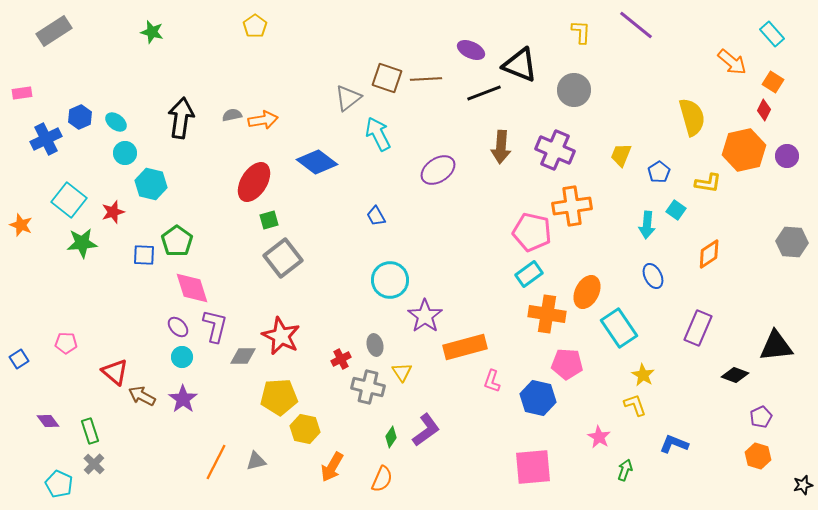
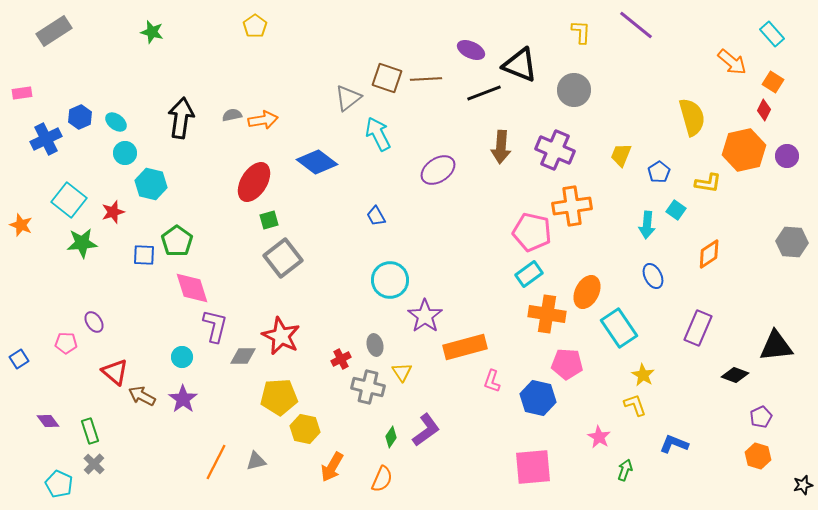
purple ellipse at (178, 327): moved 84 px left, 5 px up; rotated 10 degrees clockwise
